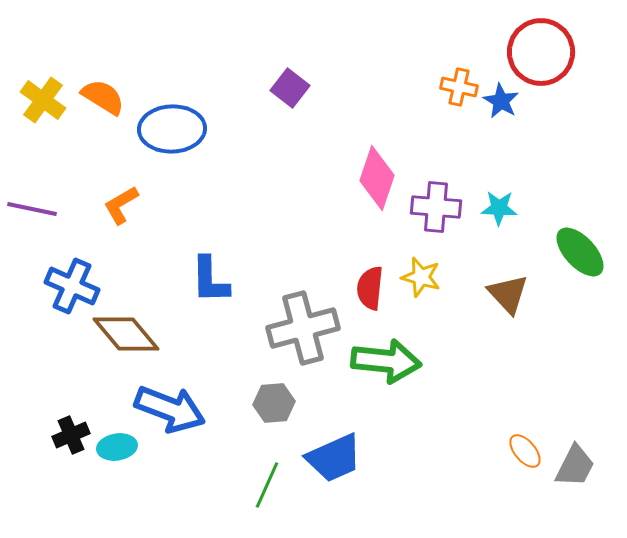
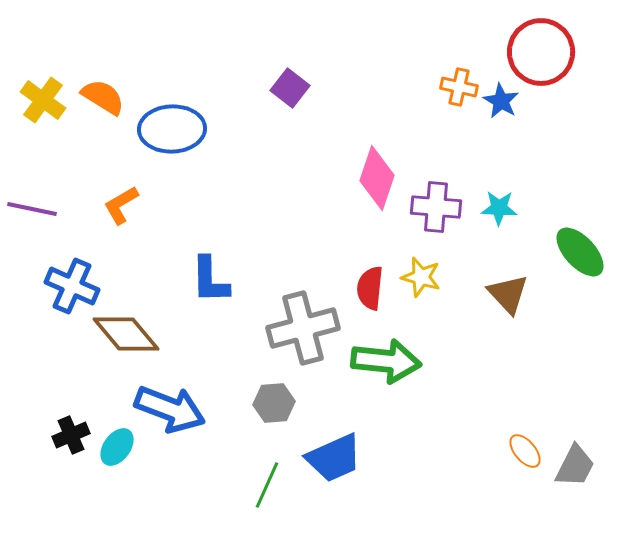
cyan ellipse: rotated 45 degrees counterclockwise
